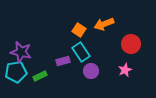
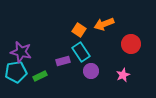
pink star: moved 2 px left, 5 px down
